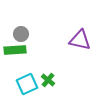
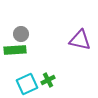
green cross: rotated 24 degrees clockwise
